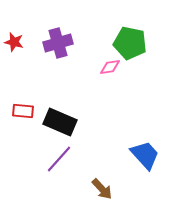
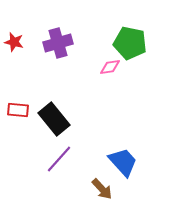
red rectangle: moved 5 px left, 1 px up
black rectangle: moved 6 px left, 3 px up; rotated 28 degrees clockwise
blue trapezoid: moved 22 px left, 7 px down
